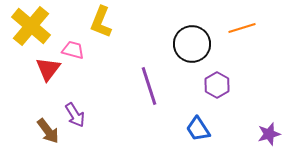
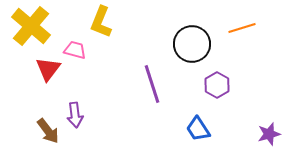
pink trapezoid: moved 2 px right
purple line: moved 3 px right, 2 px up
purple arrow: rotated 25 degrees clockwise
